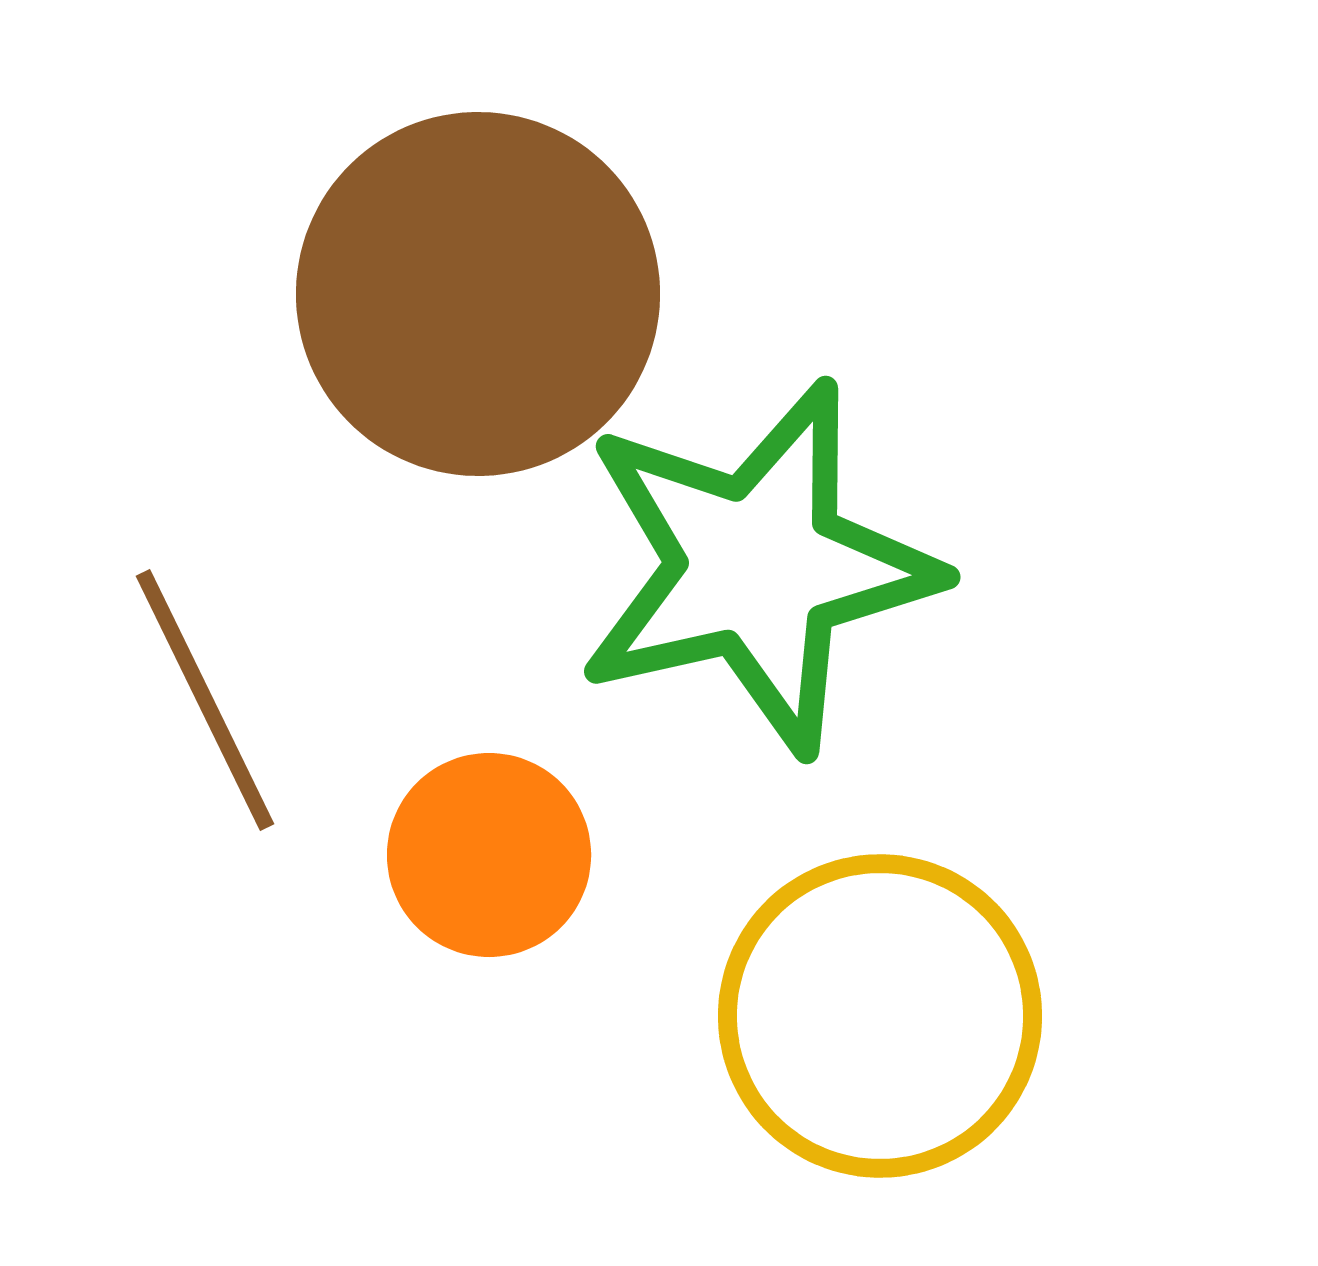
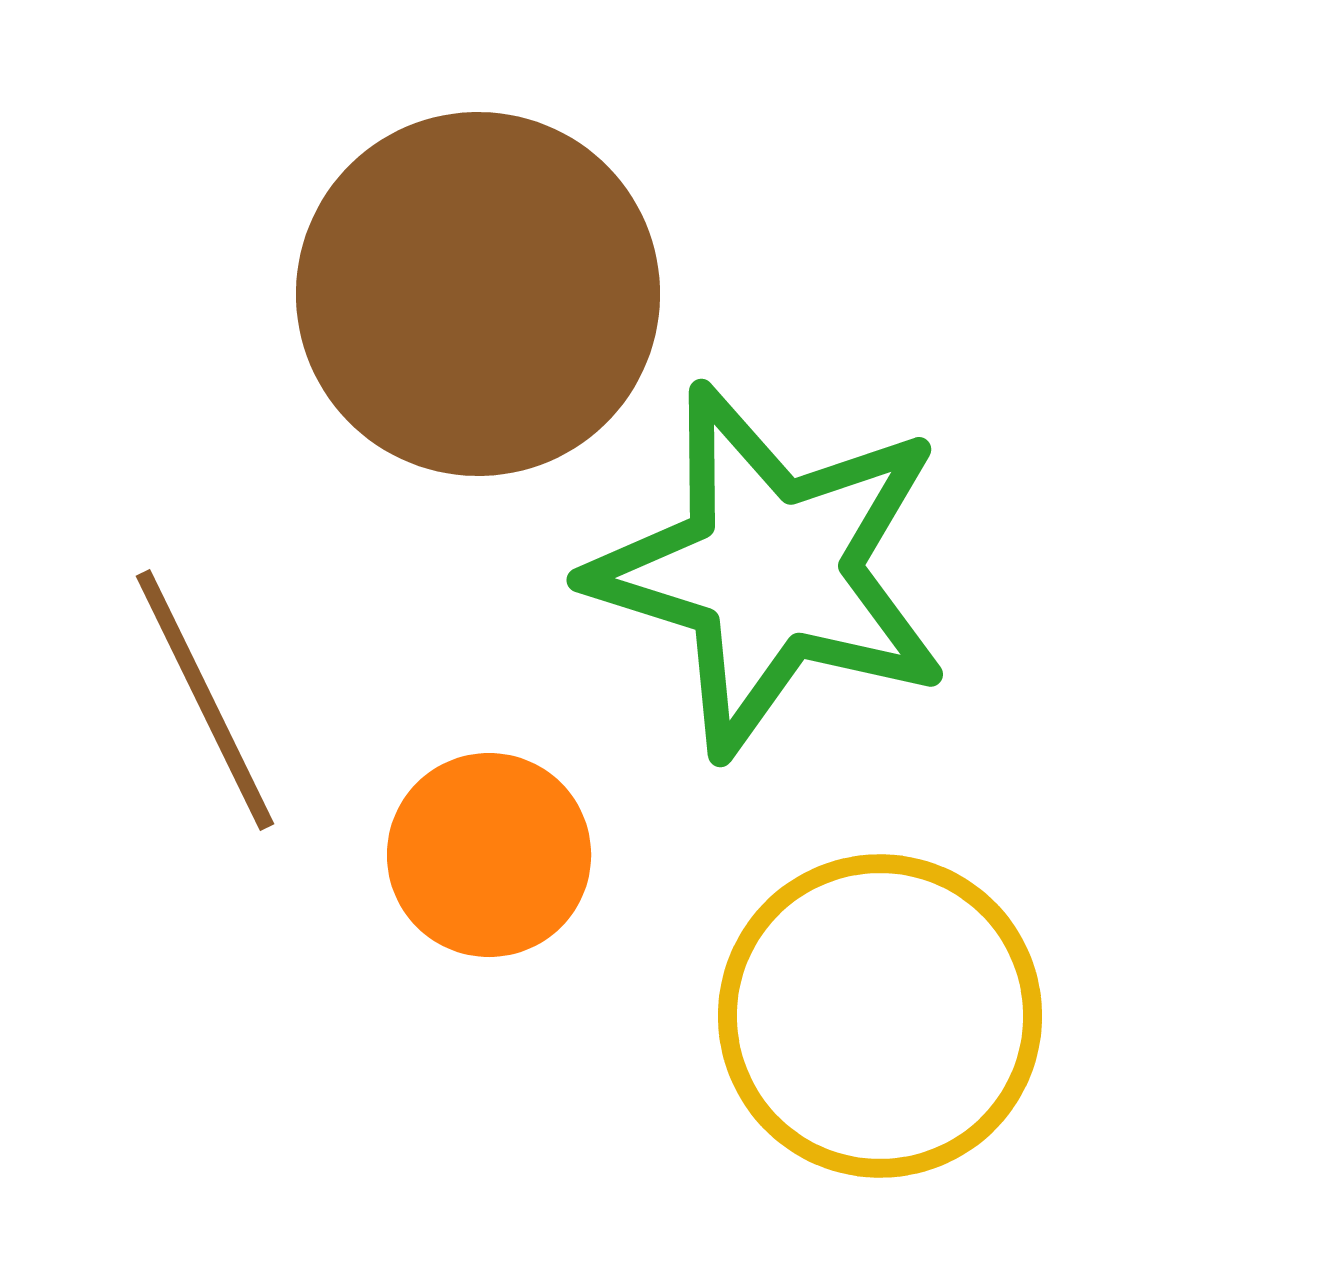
green star: moved 13 px right, 3 px down; rotated 30 degrees clockwise
